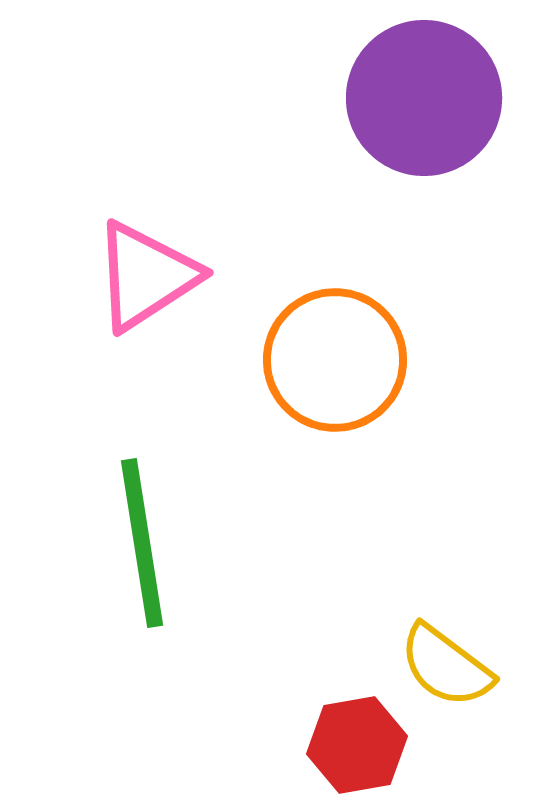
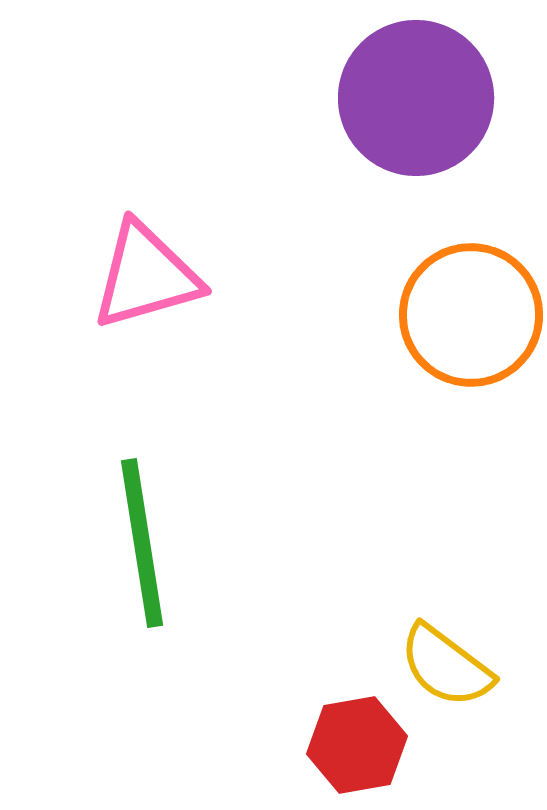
purple circle: moved 8 px left
pink triangle: rotated 17 degrees clockwise
orange circle: moved 136 px right, 45 px up
